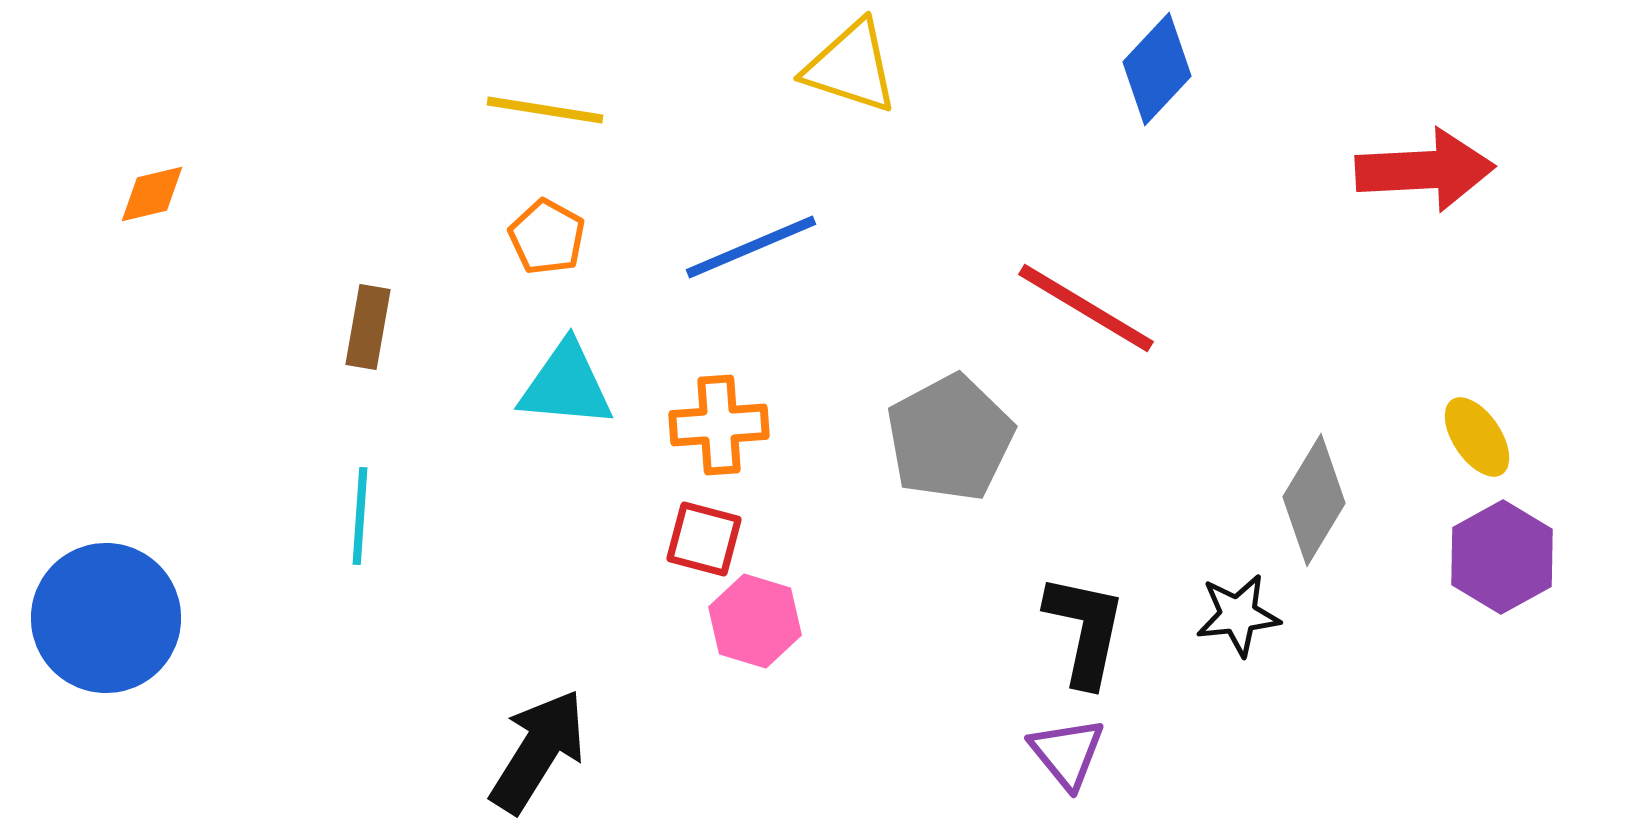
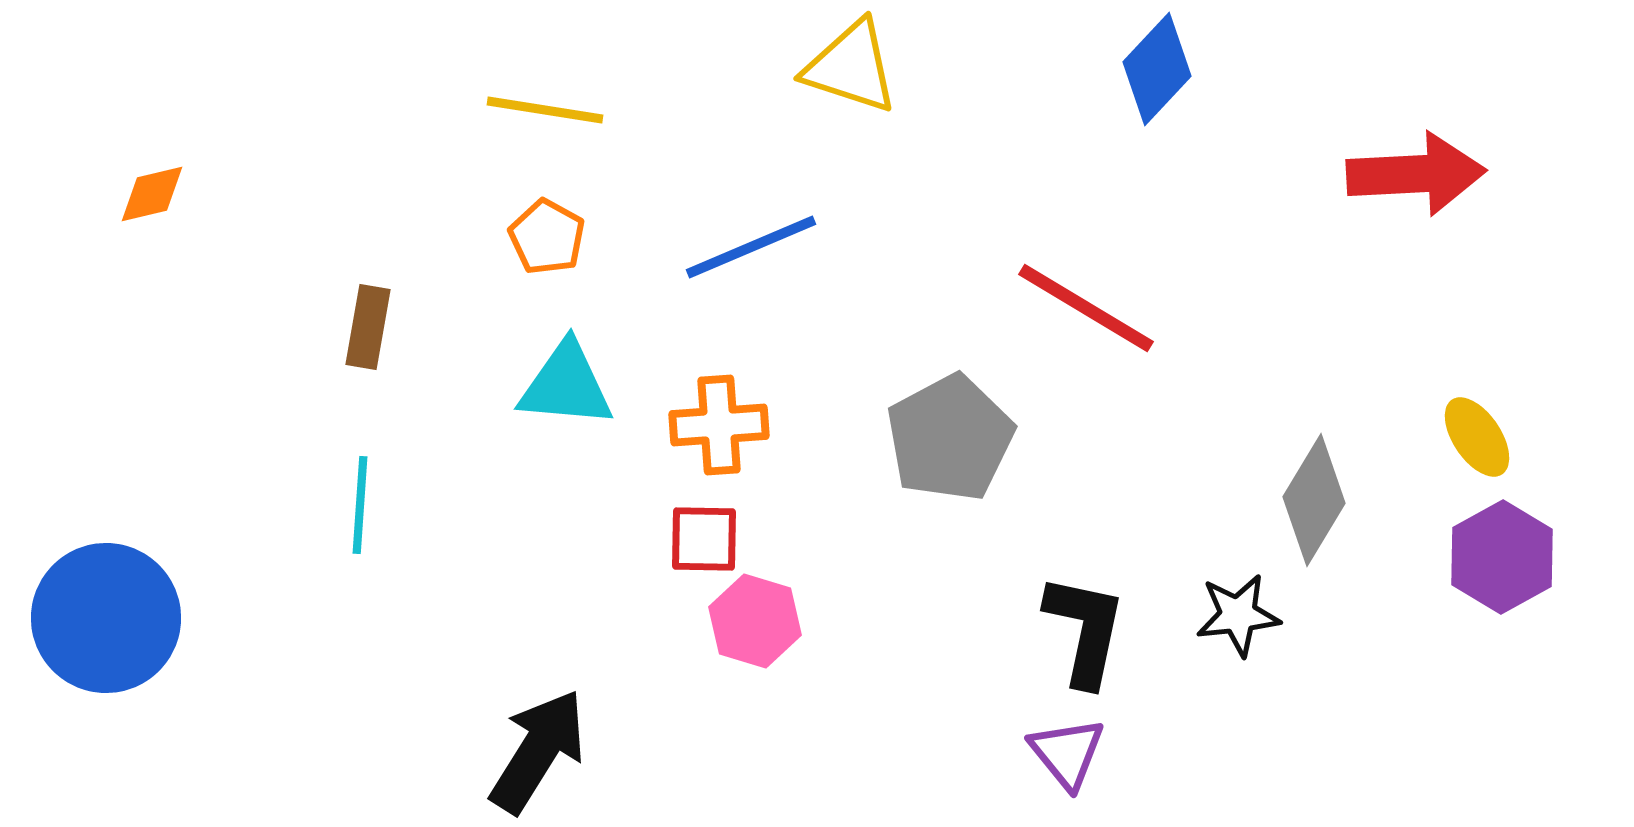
red arrow: moved 9 px left, 4 px down
cyan line: moved 11 px up
red square: rotated 14 degrees counterclockwise
